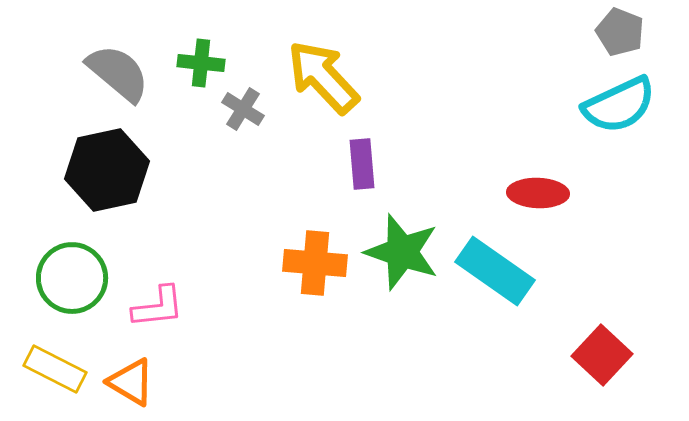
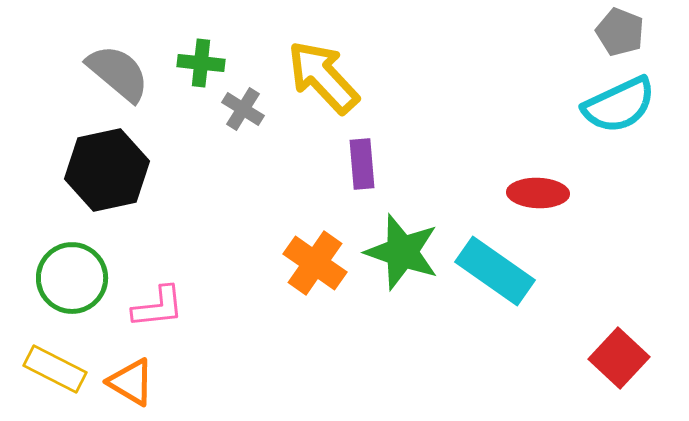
orange cross: rotated 30 degrees clockwise
red square: moved 17 px right, 3 px down
